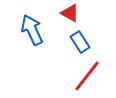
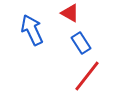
blue rectangle: moved 1 px right, 1 px down
